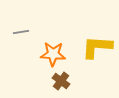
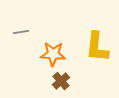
yellow L-shape: rotated 88 degrees counterclockwise
brown cross: rotated 12 degrees clockwise
